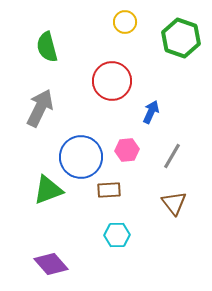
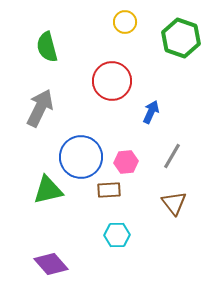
pink hexagon: moved 1 px left, 12 px down
green triangle: rotated 8 degrees clockwise
